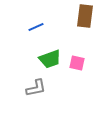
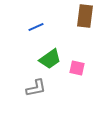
green trapezoid: rotated 15 degrees counterclockwise
pink square: moved 5 px down
